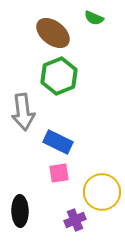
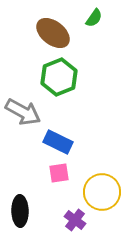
green semicircle: rotated 78 degrees counterclockwise
green hexagon: moved 1 px down
gray arrow: rotated 54 degrees counterclockwise
purple cross: rotated 30 degrees counterclockwise
